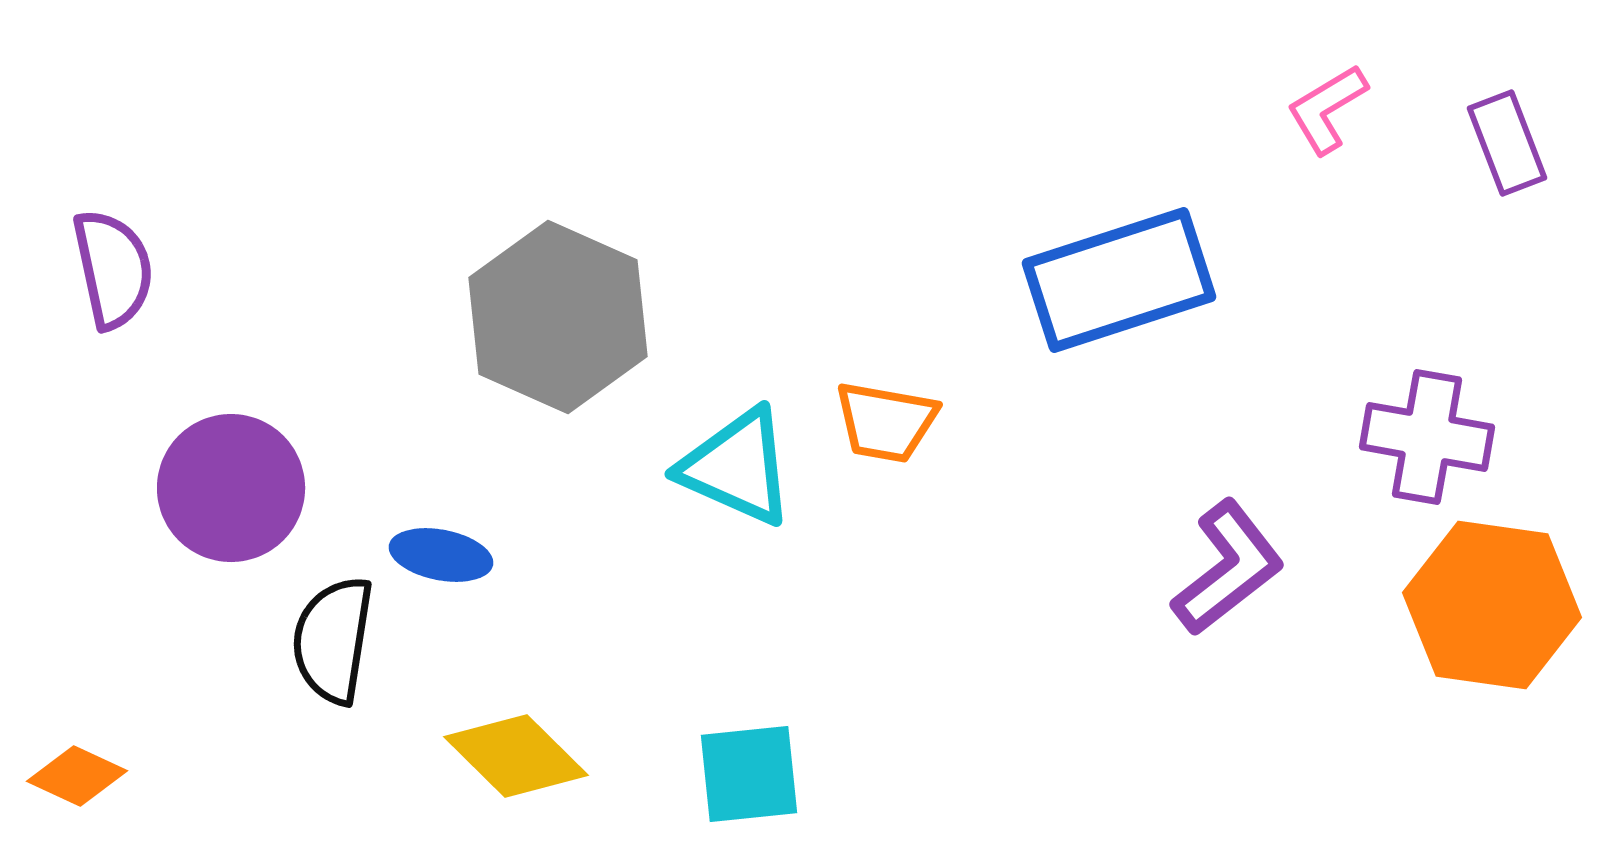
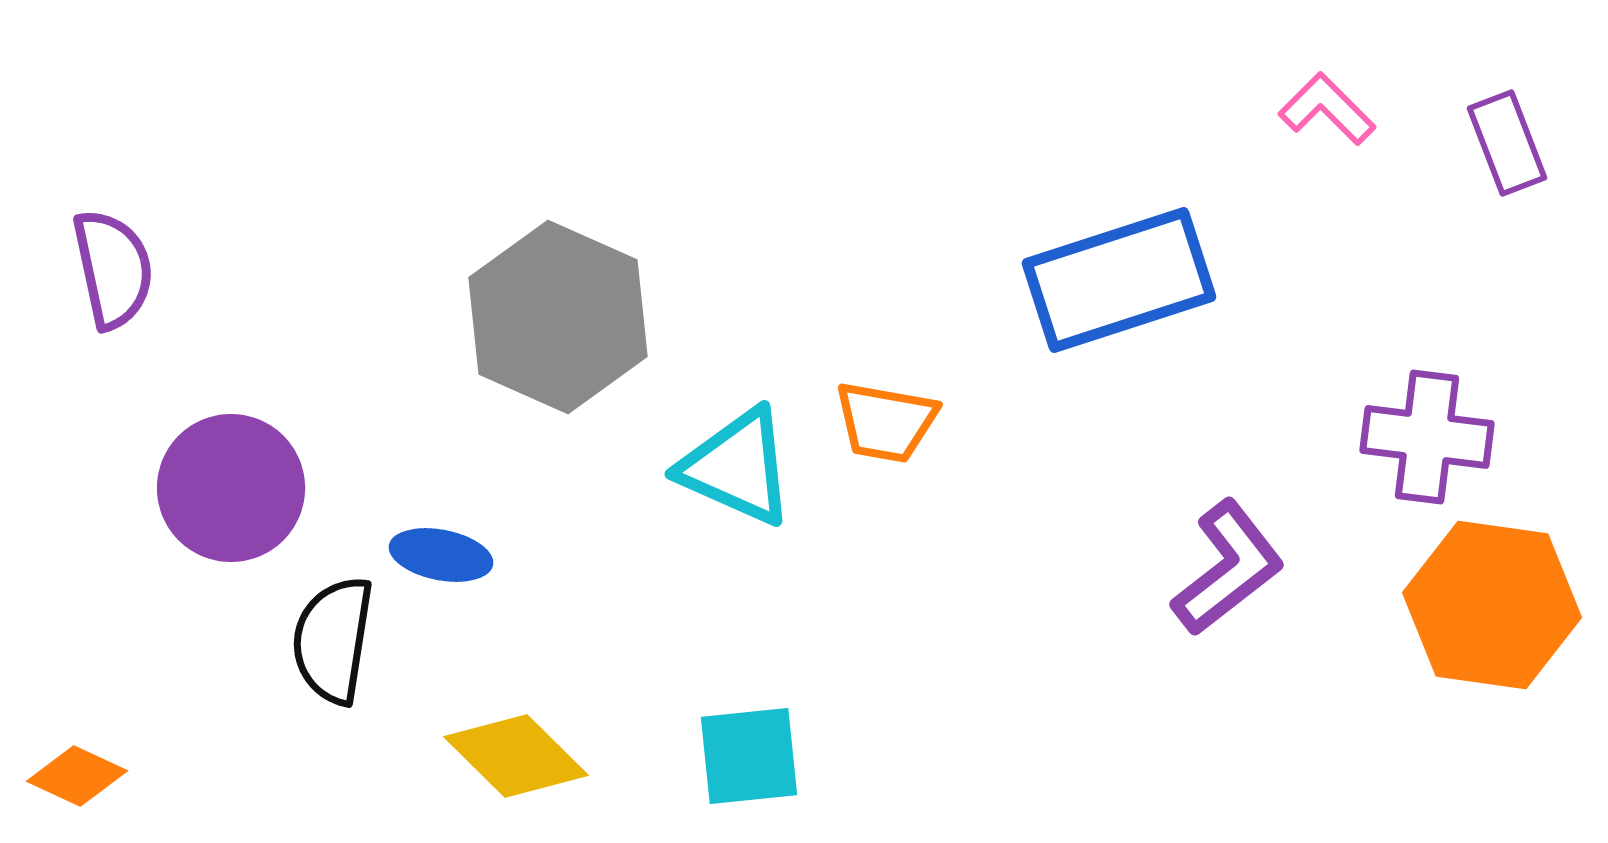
pink L-shape: rotated 76 degrees clockwise
purple cross: rotated 3 degrees counterclockwise
cyan square: moved 18 px up
